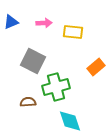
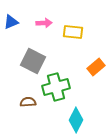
cyan diamond: moved 6 px right, 1 px up; rotated 45 degrees clockwise
